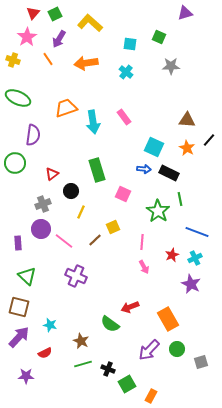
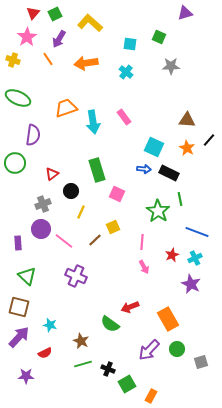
pink square at (123, 194): moved 6 px left
